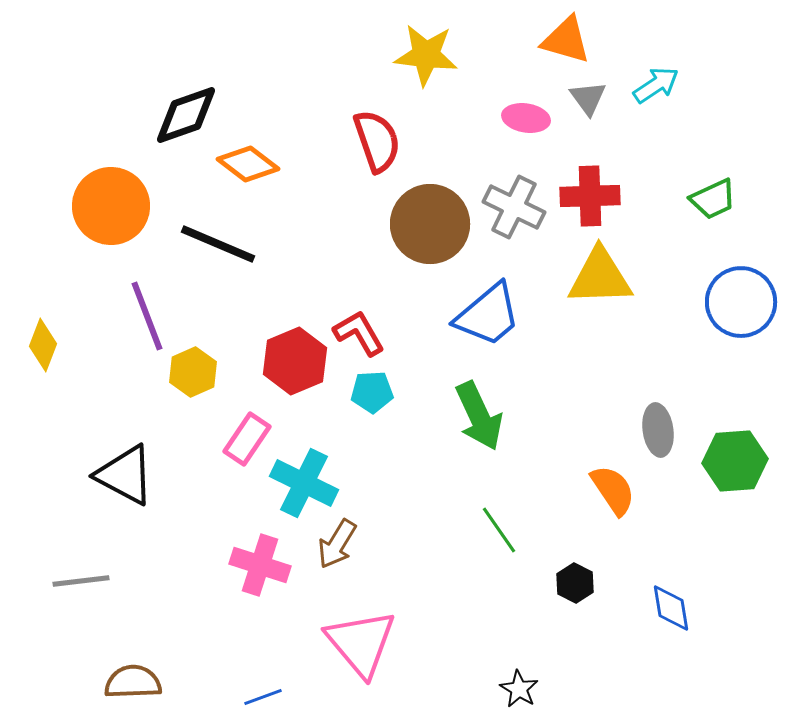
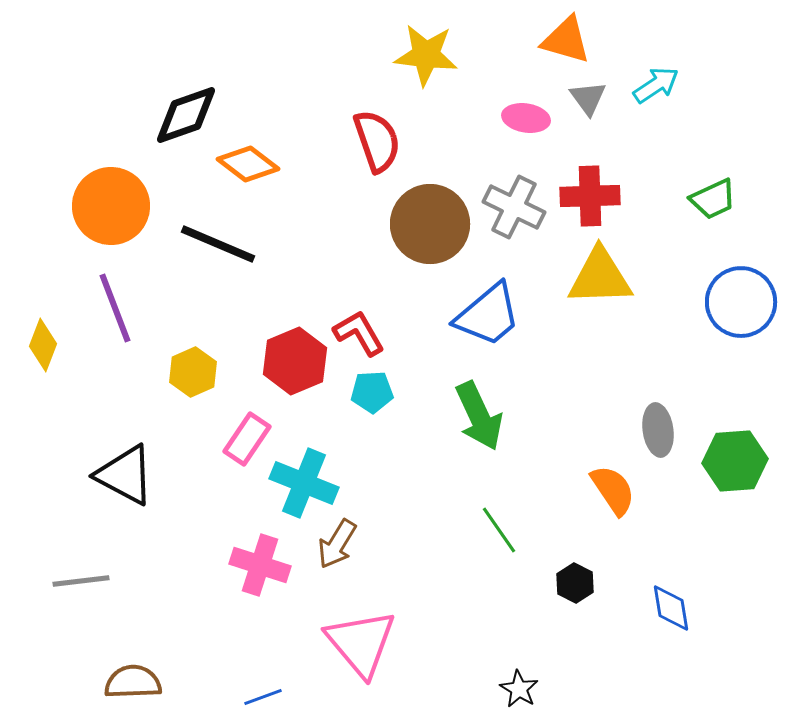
purple line: moved 32 px left, 8 px up
cyan cross: rotated 4 degrees counterclockwise
